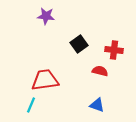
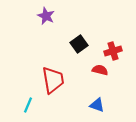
purple star: rotated 18 degrees clockwise
red cross: moved 1 px left, 1 px down; rotated 24 degrees counterclockwise
red semicircle: moved 1 px up
red trapezoid: moved 8 px right; rotated 88 degrees clockwise
cyan line: moved 3 px left
